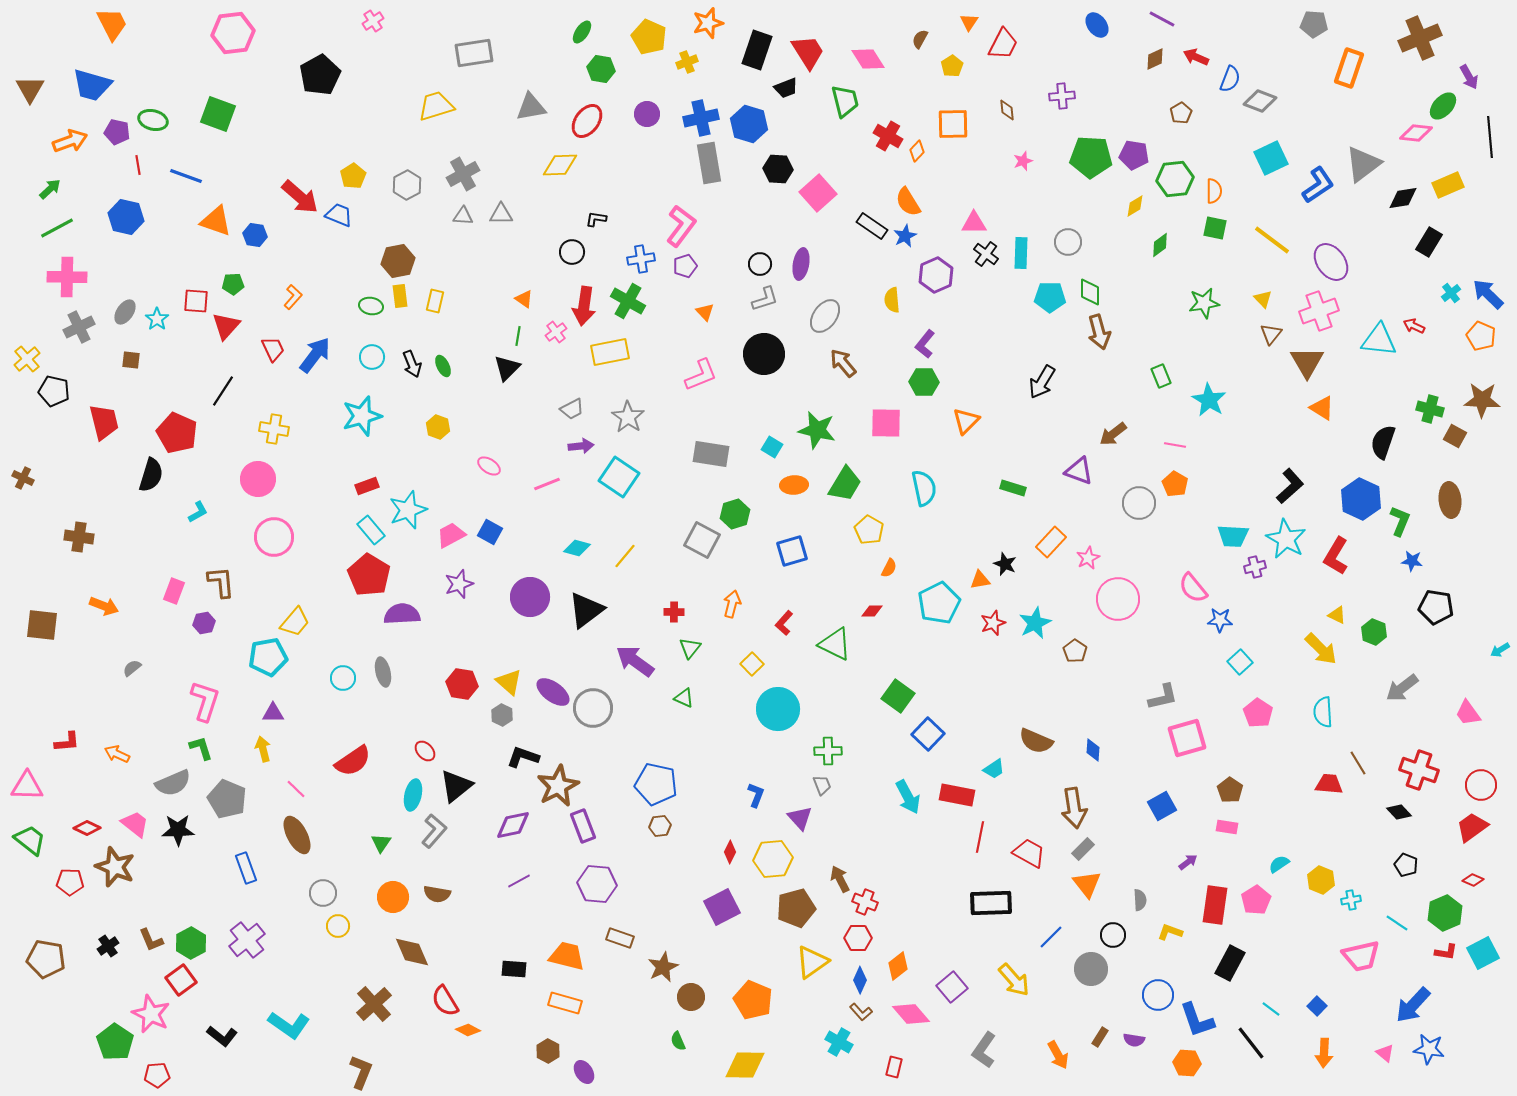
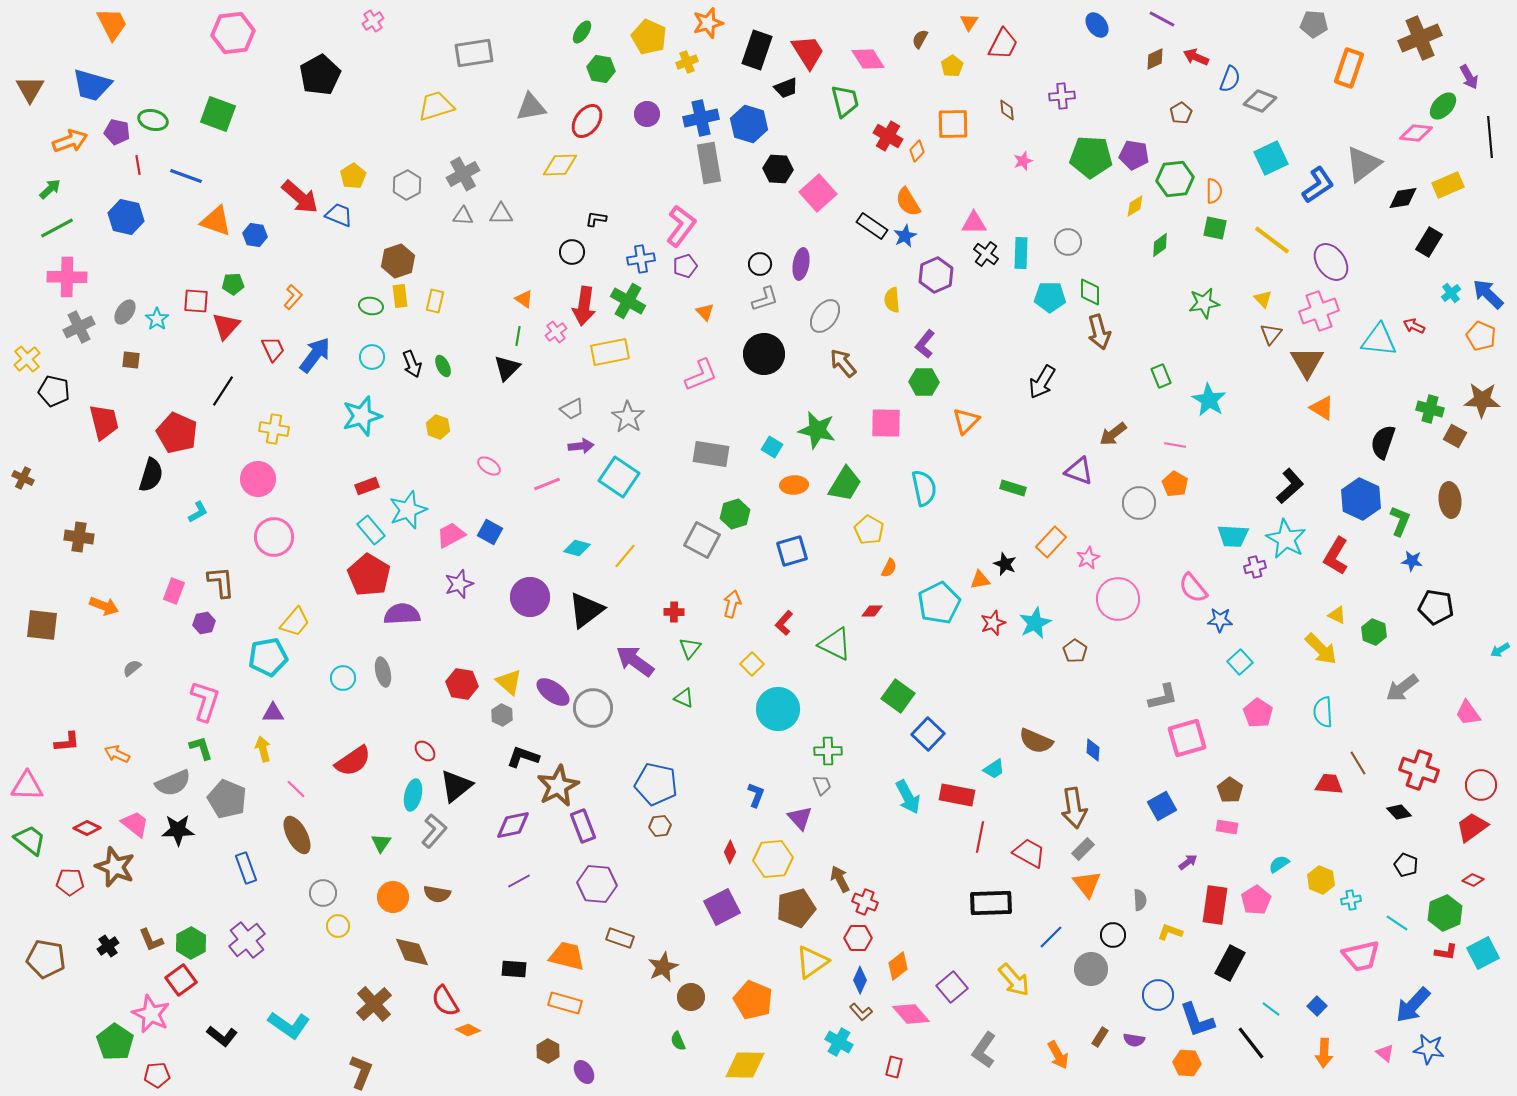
brown hexagon at (398, 261): rotated 8 degrees counterclockwise
